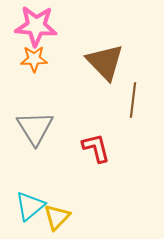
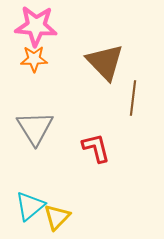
brown line: moved 2 px up
